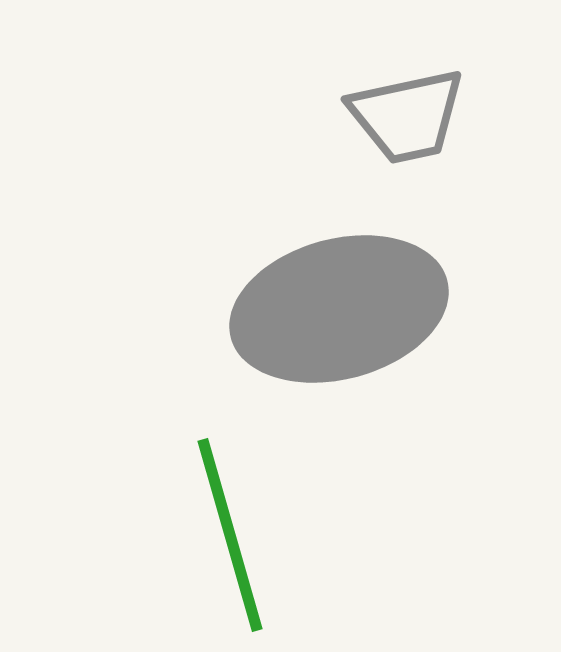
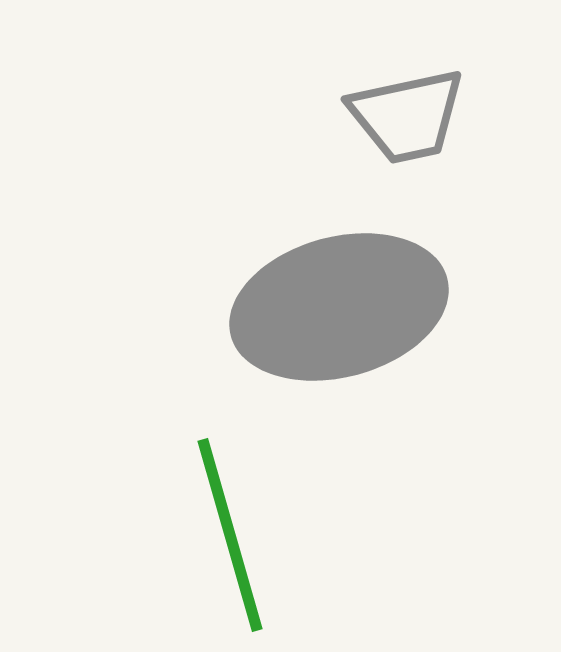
gray ellipse: moved 2 px up
